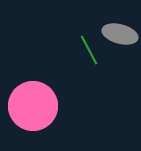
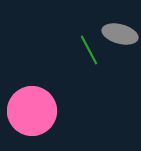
pink circle: moved 1 px left, 5 px down
